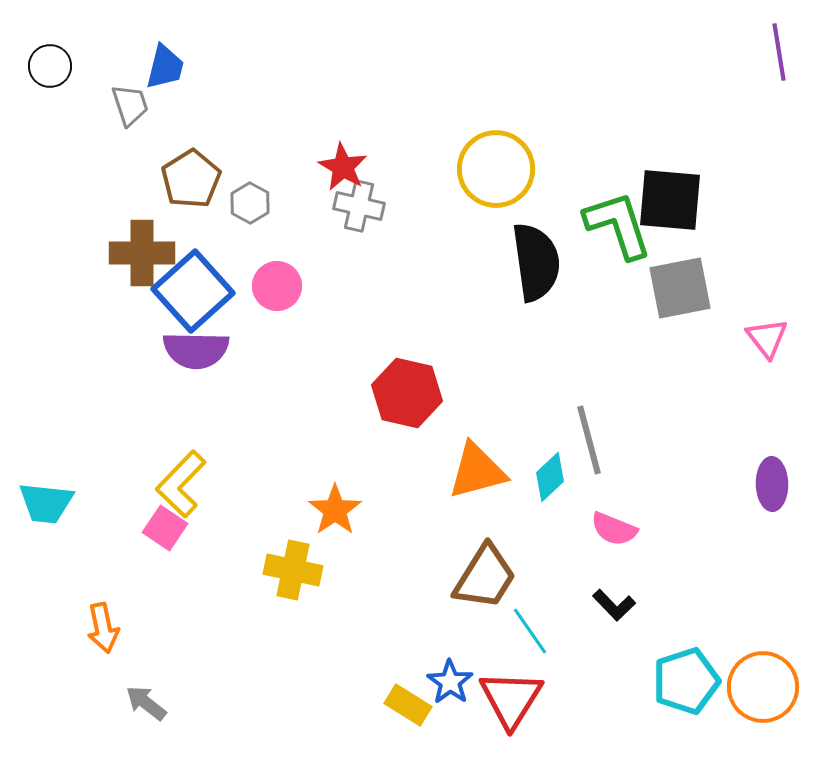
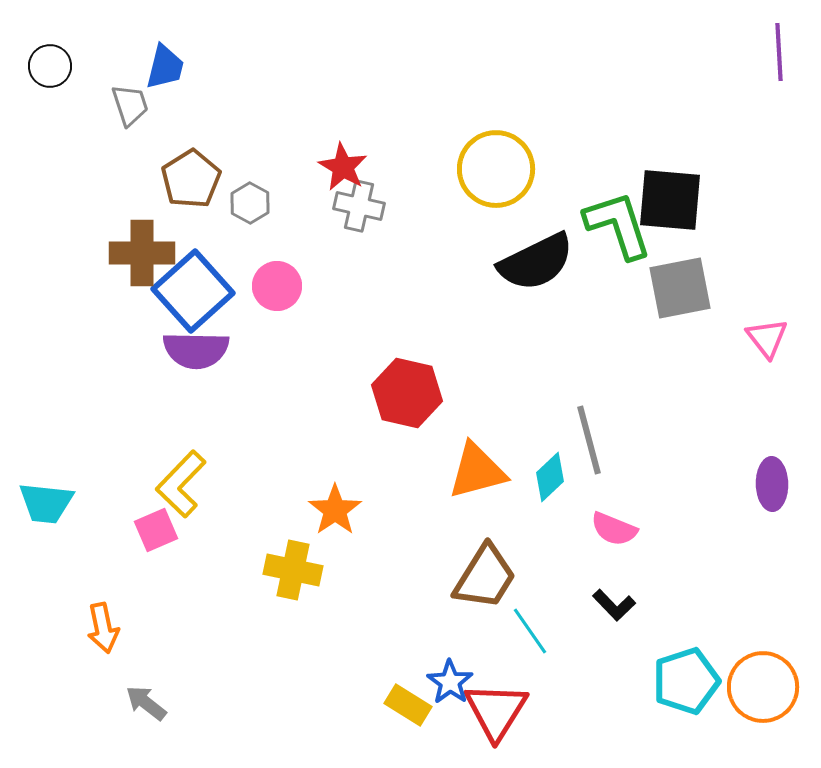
purple line: rotated 6 degrees clockwise
black semicircle: rotated 72 degrees clockwise
pink square: moved 9 px left, 2 px down; rotated 33 degrees clockwise
red triangle: moved 15 px left, 12 px down
